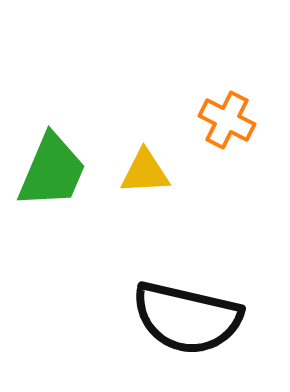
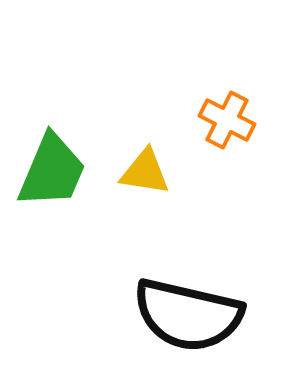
yellow triangle: rotated 12 degrees clockwise
black semicircle: moved 1 px right, 3 px up
